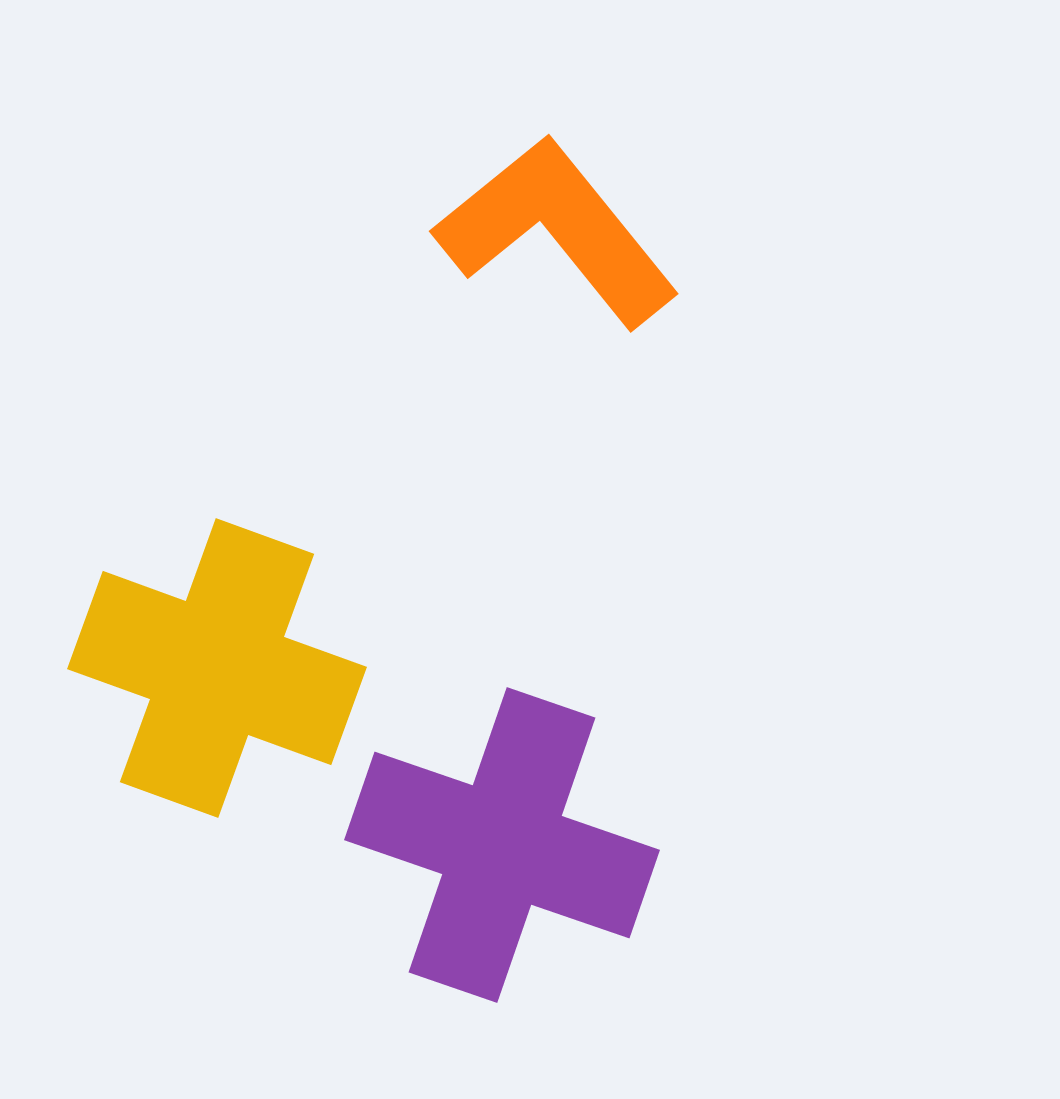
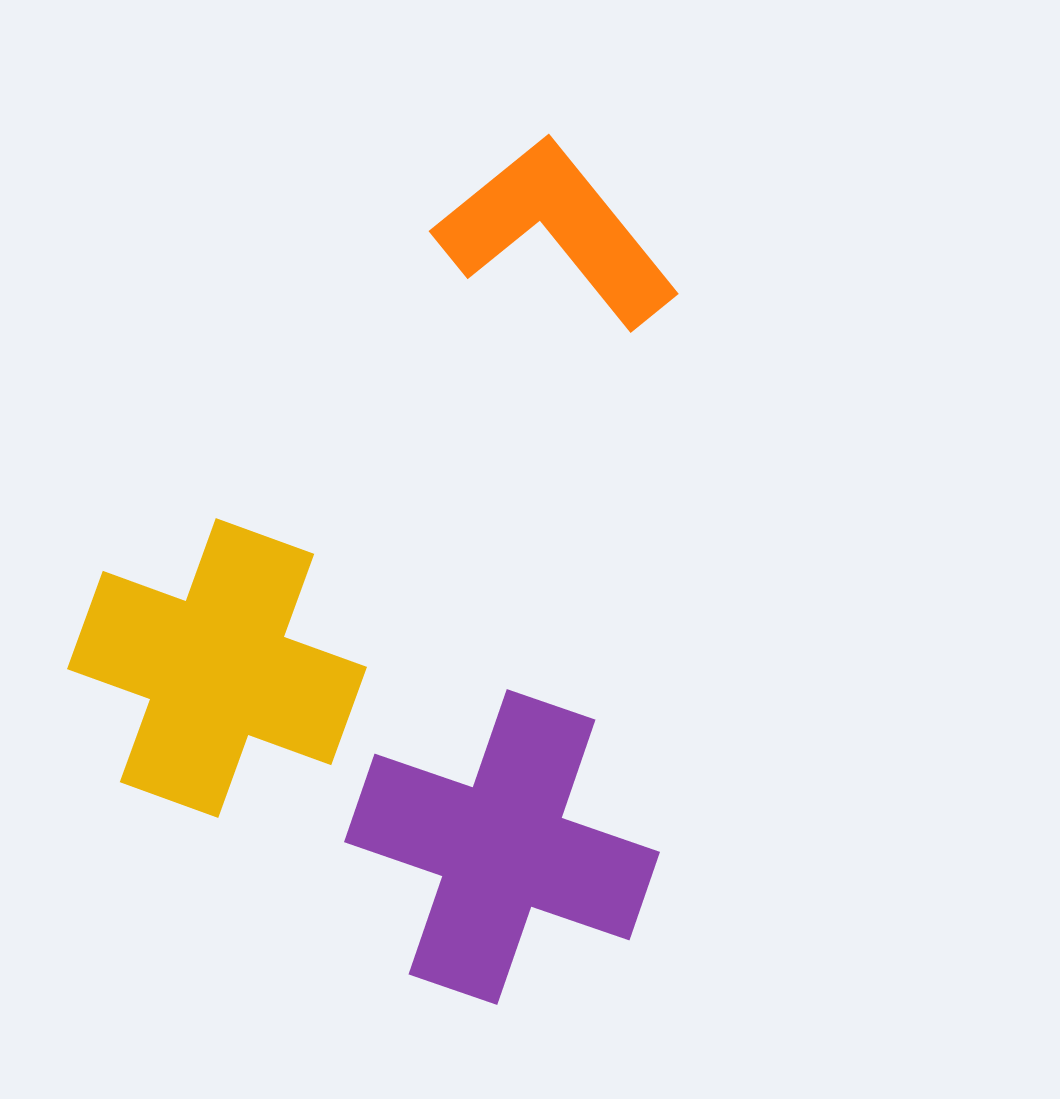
purple cross: moved 2 px down
